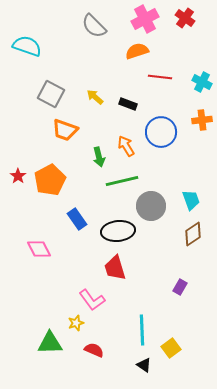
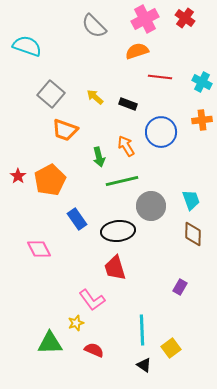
gray square: rotated 12 degrees clockwise
brown diamond: rotated 55 degrees counterclockwise
